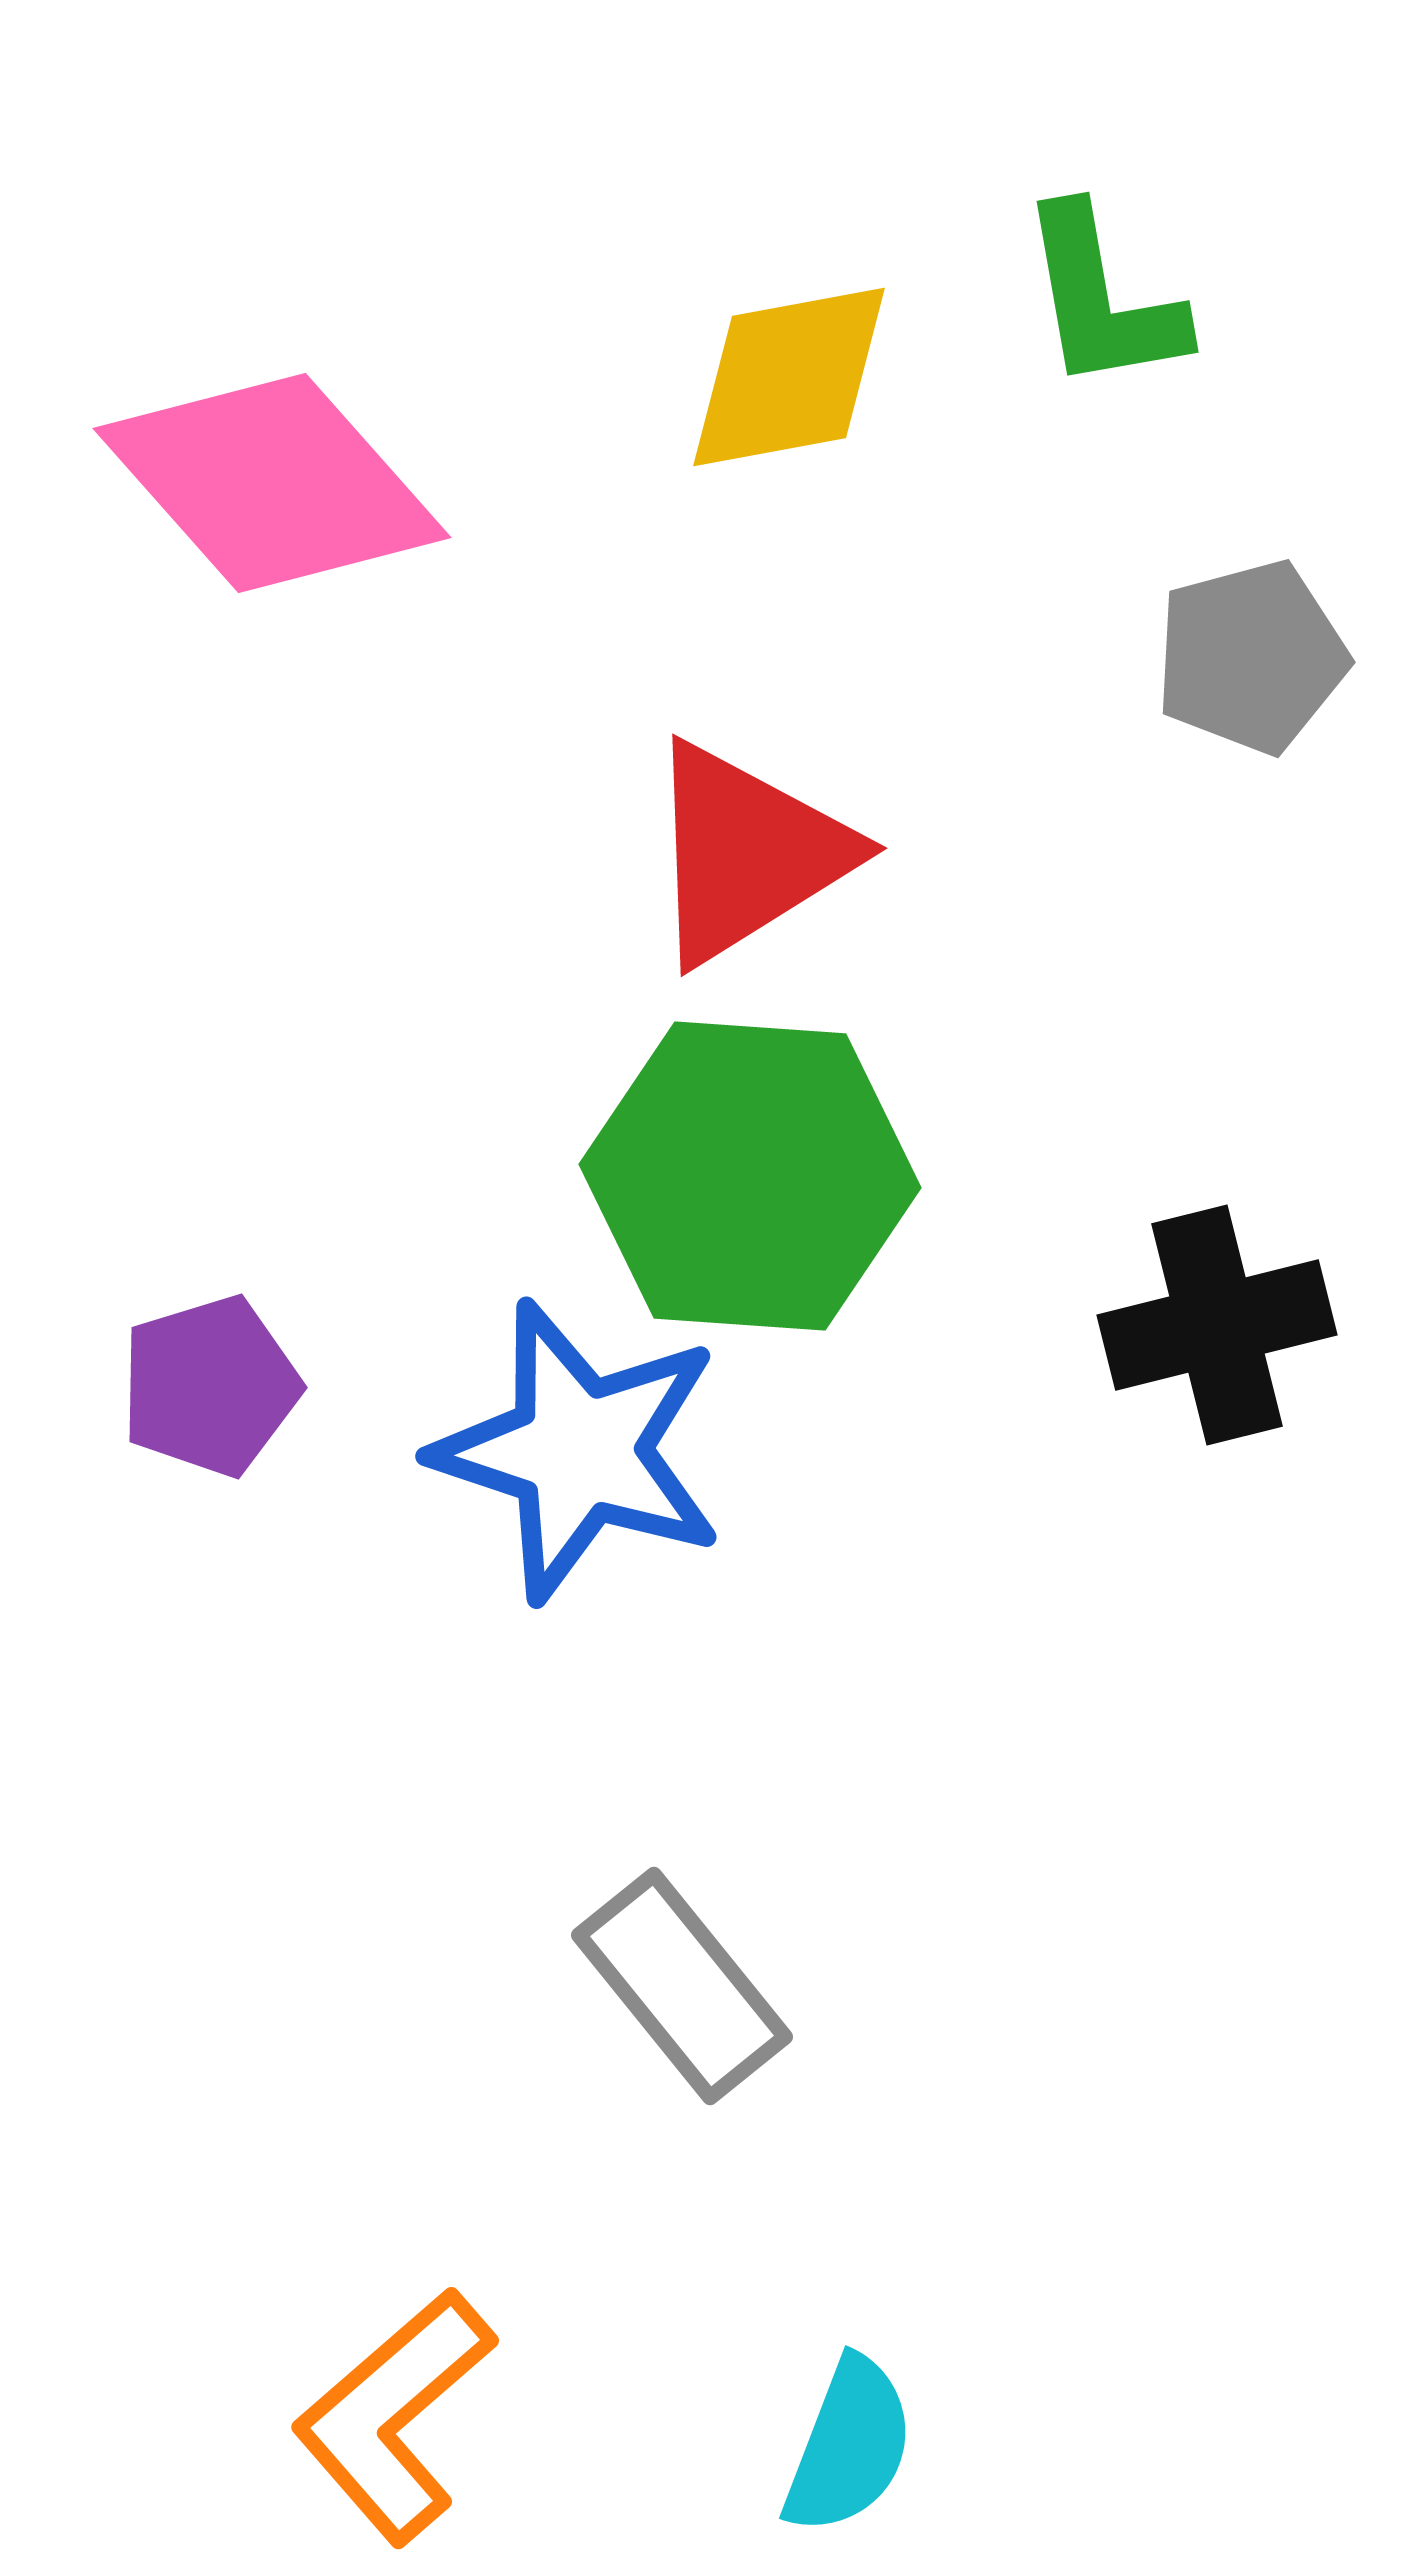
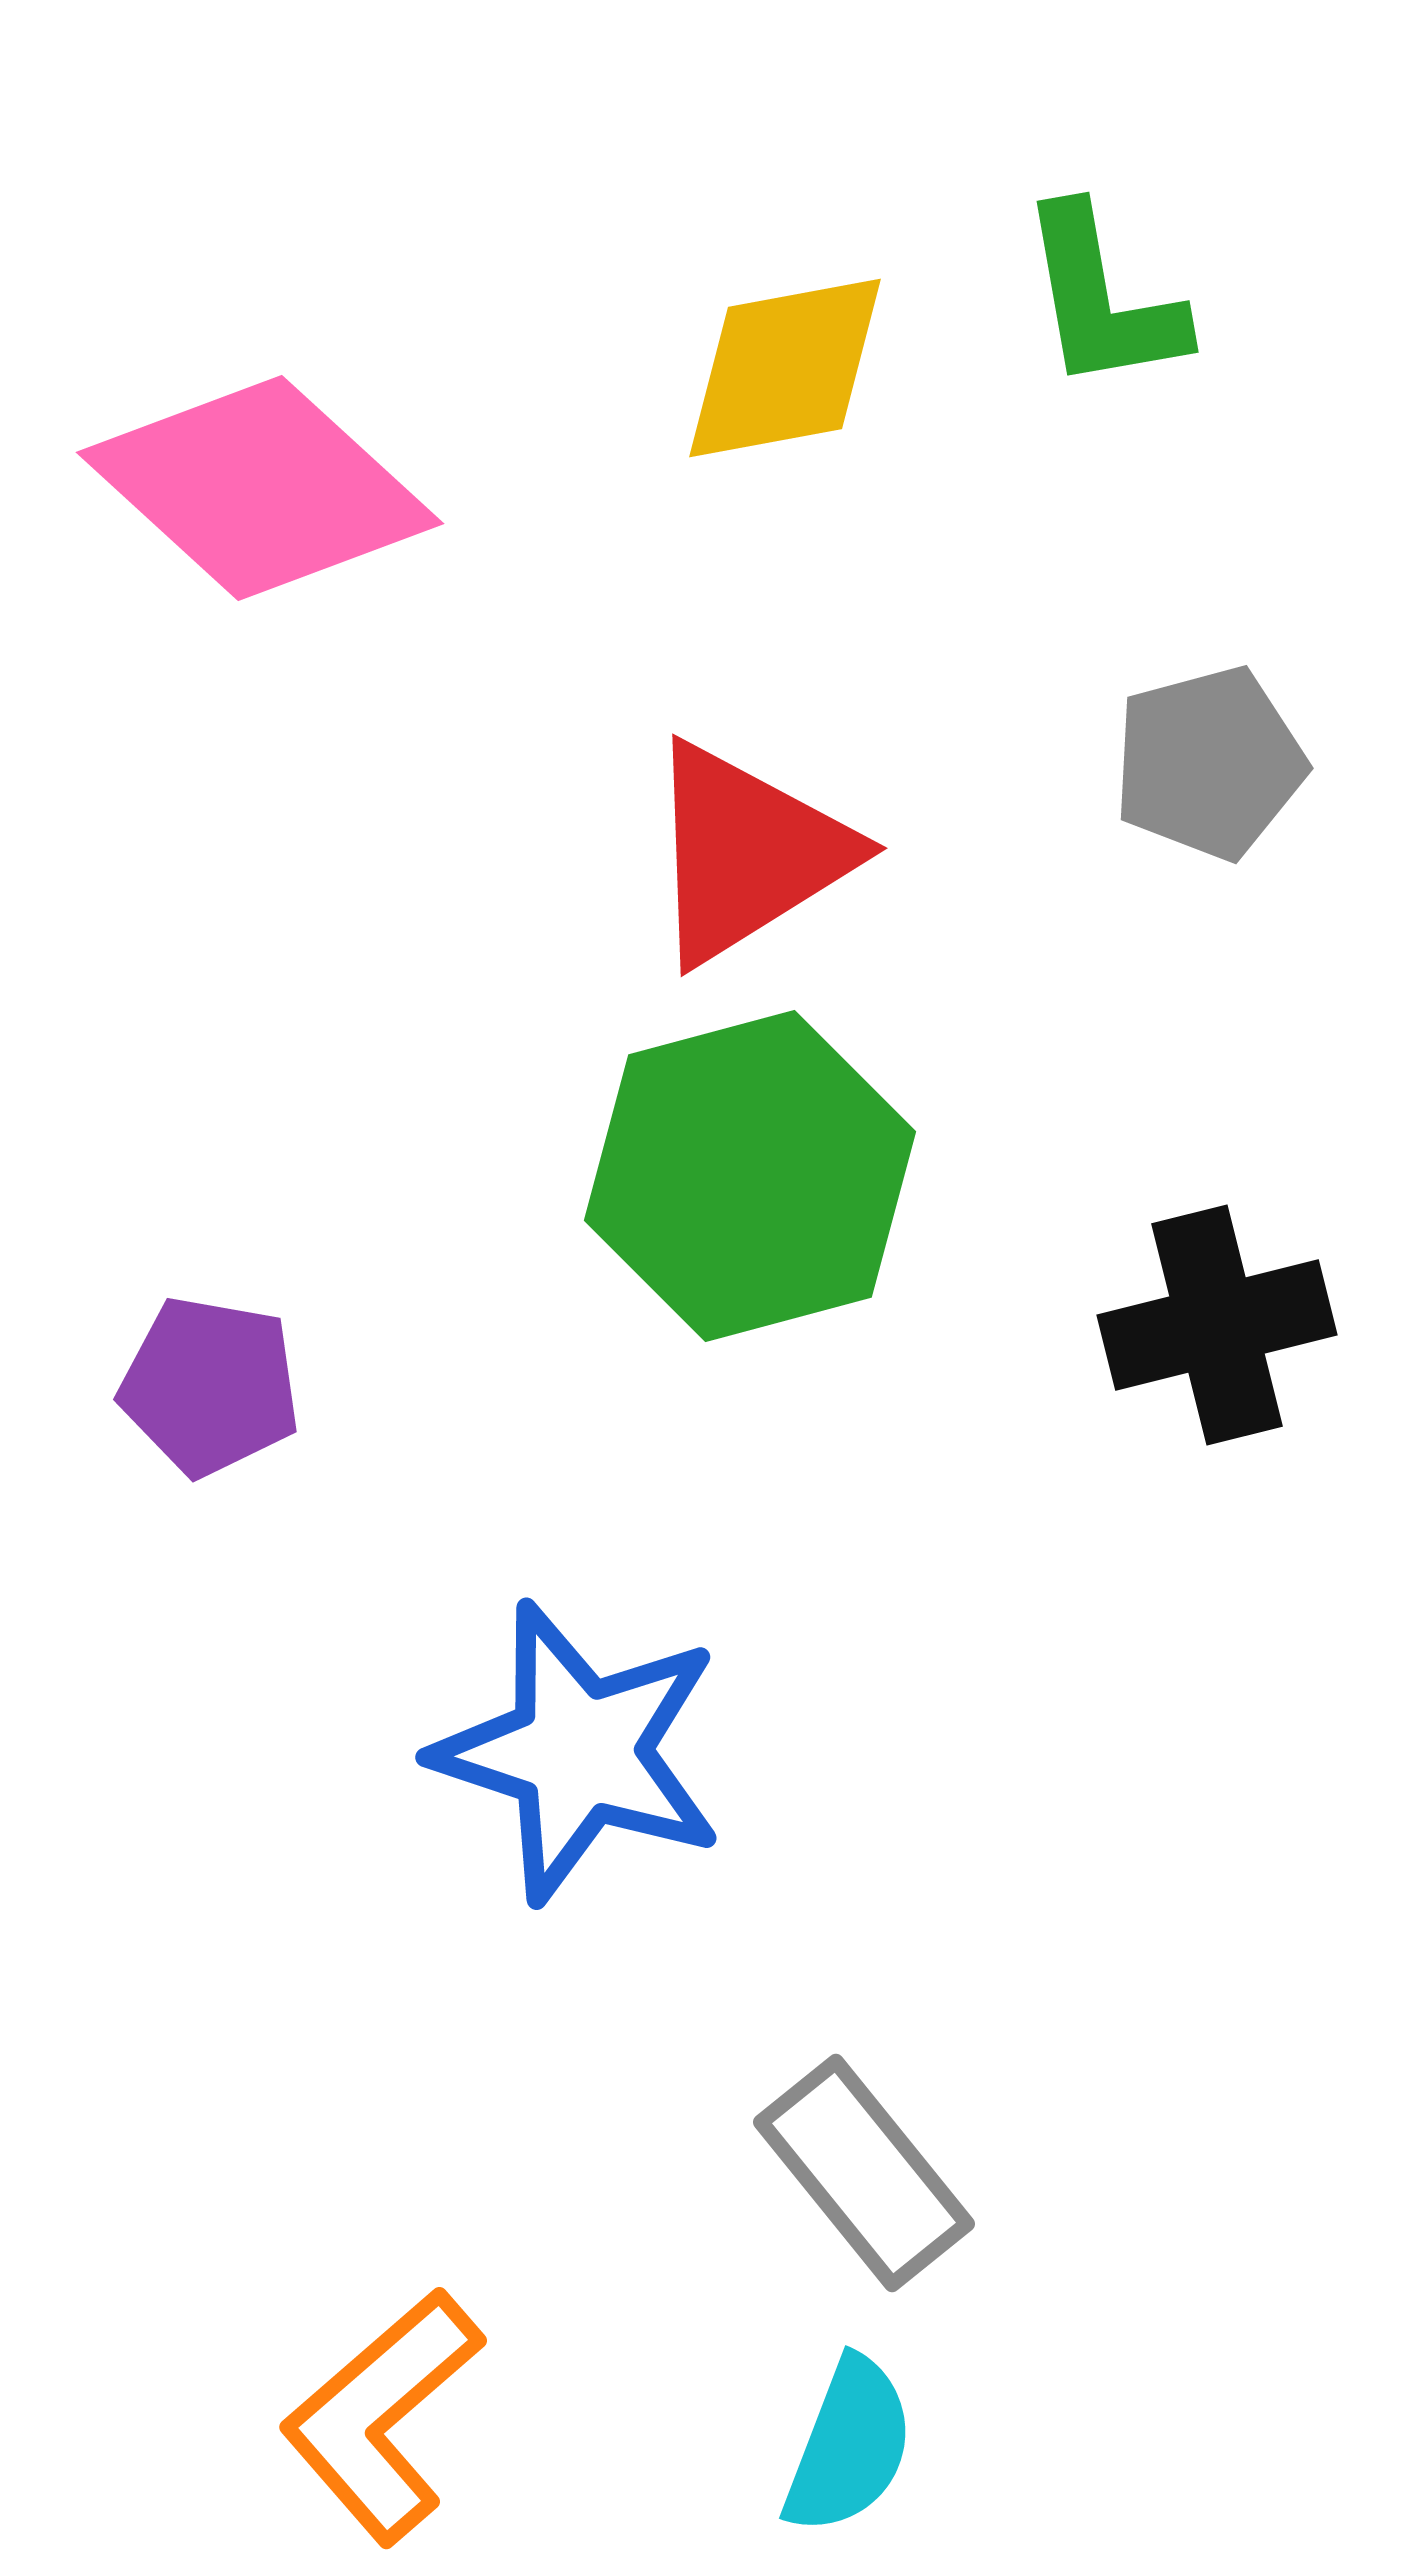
yellow diamond: moved 4 px left, 9 px up
pink diamond: moved 12 px left, 5 px down; rotated 6 degrees counterclockwise
gray pentagon: moved 42 px left, 106 px down
green hexagon: rotated 19 degrees counterclockwise
purple pentagon: rotated 27 degrees clockwise
blue star: moved 301 px down
gray rectangle: moved 182 px right, 187 px down
orange L-shape: moved 12 px left
